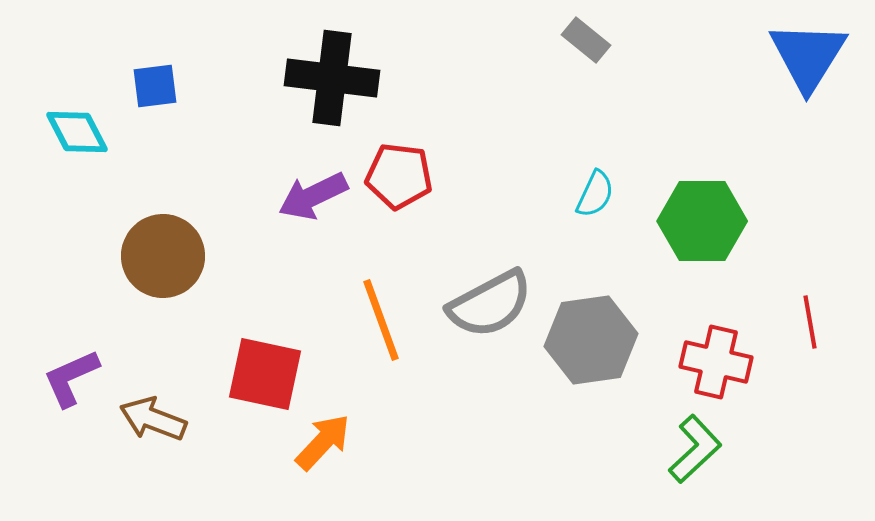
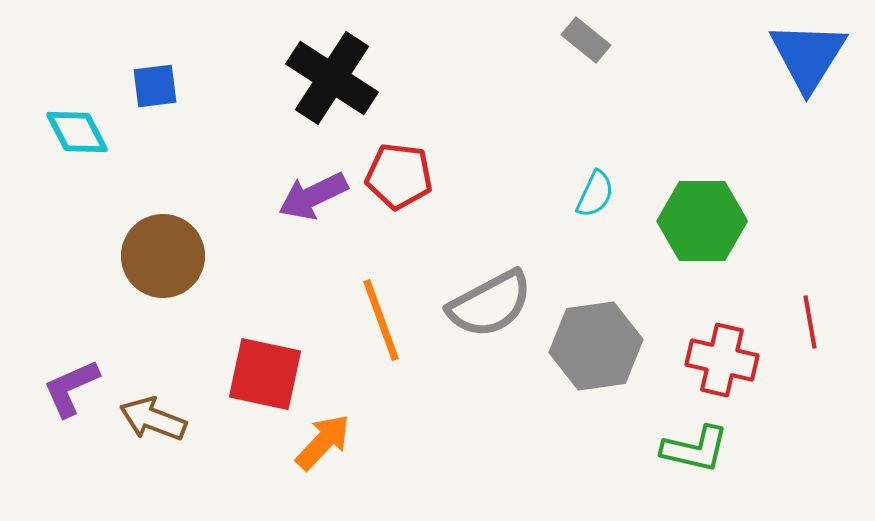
black cross: rotated 26 degrees clockwise
gray hexagon: moved 5 px right, 6 px down
red cross: moved 6 px right, 2 px up
purple L-shape: moved 10 px down
green L-shape: rotated 56 degrees clockwise
